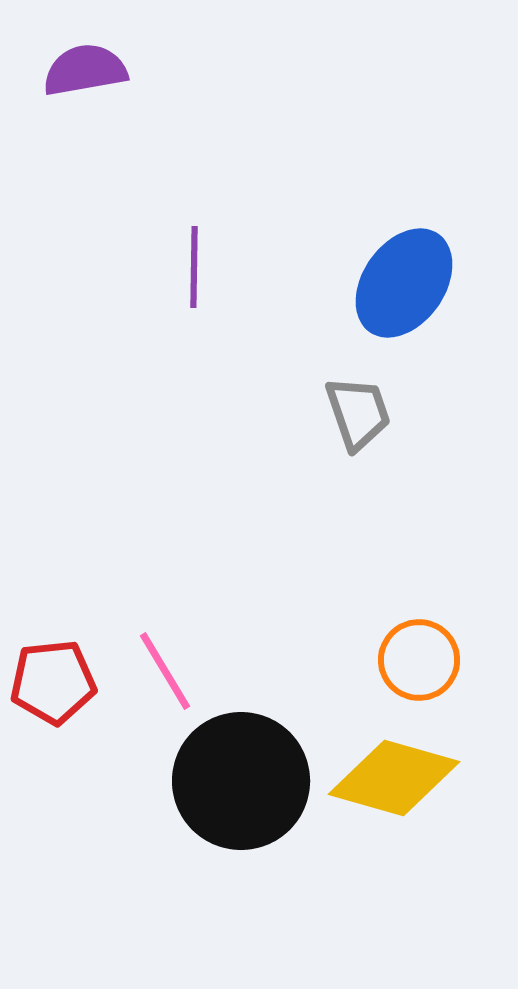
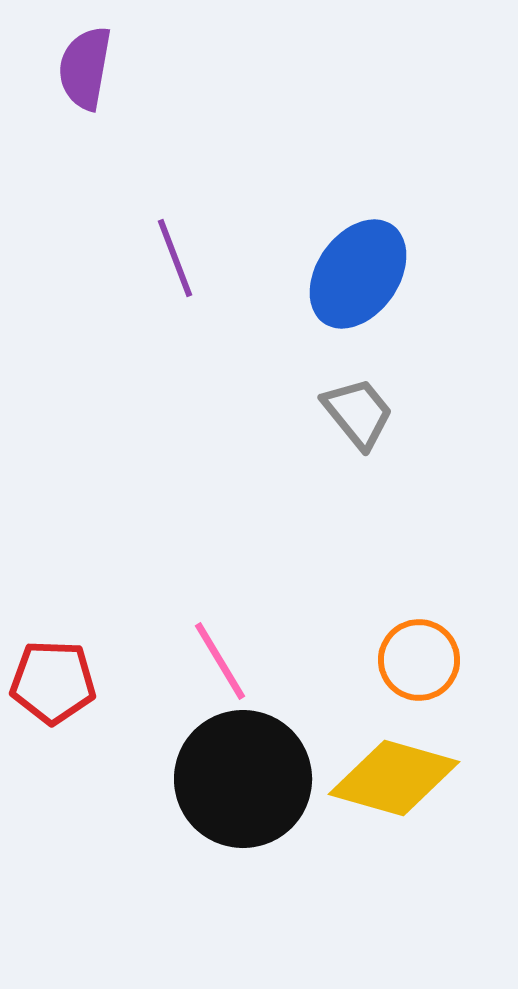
purple semicircle: moved 2 px up; rotated 70 degrees counterclockwise
purple line: moved 19 px left, 9 px up; rotated 22 degrees counterclockwise
blue ellipse: moved 46 px left, 9 px up
gray trapezoid: rotated 20 degrees counterclockwise
pink line: moved 55 px right, 10 px up
red pentagon: rotated 8 degrees clockwise
black circle: moved 2 px right, 2 px up
